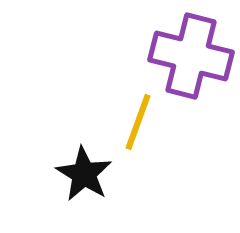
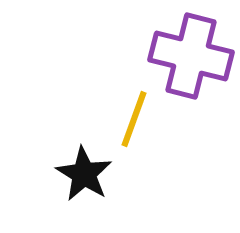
yellow line: moved 4 px left, 3 px up
